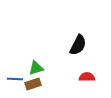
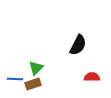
green triangle: rotated 28 degrees counterclockwise
red semicircle: moved 5 px right
